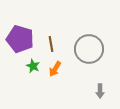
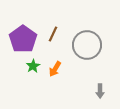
purple pentagon: moved 3 px right; rotated 20 degrees clockwise
brown line: moved 2 px right, 10 px up; rotated 35 degrees clockwise
gray circle: moved 2 px left, 4 px up
green star: rotated 16 degrees clockwise
